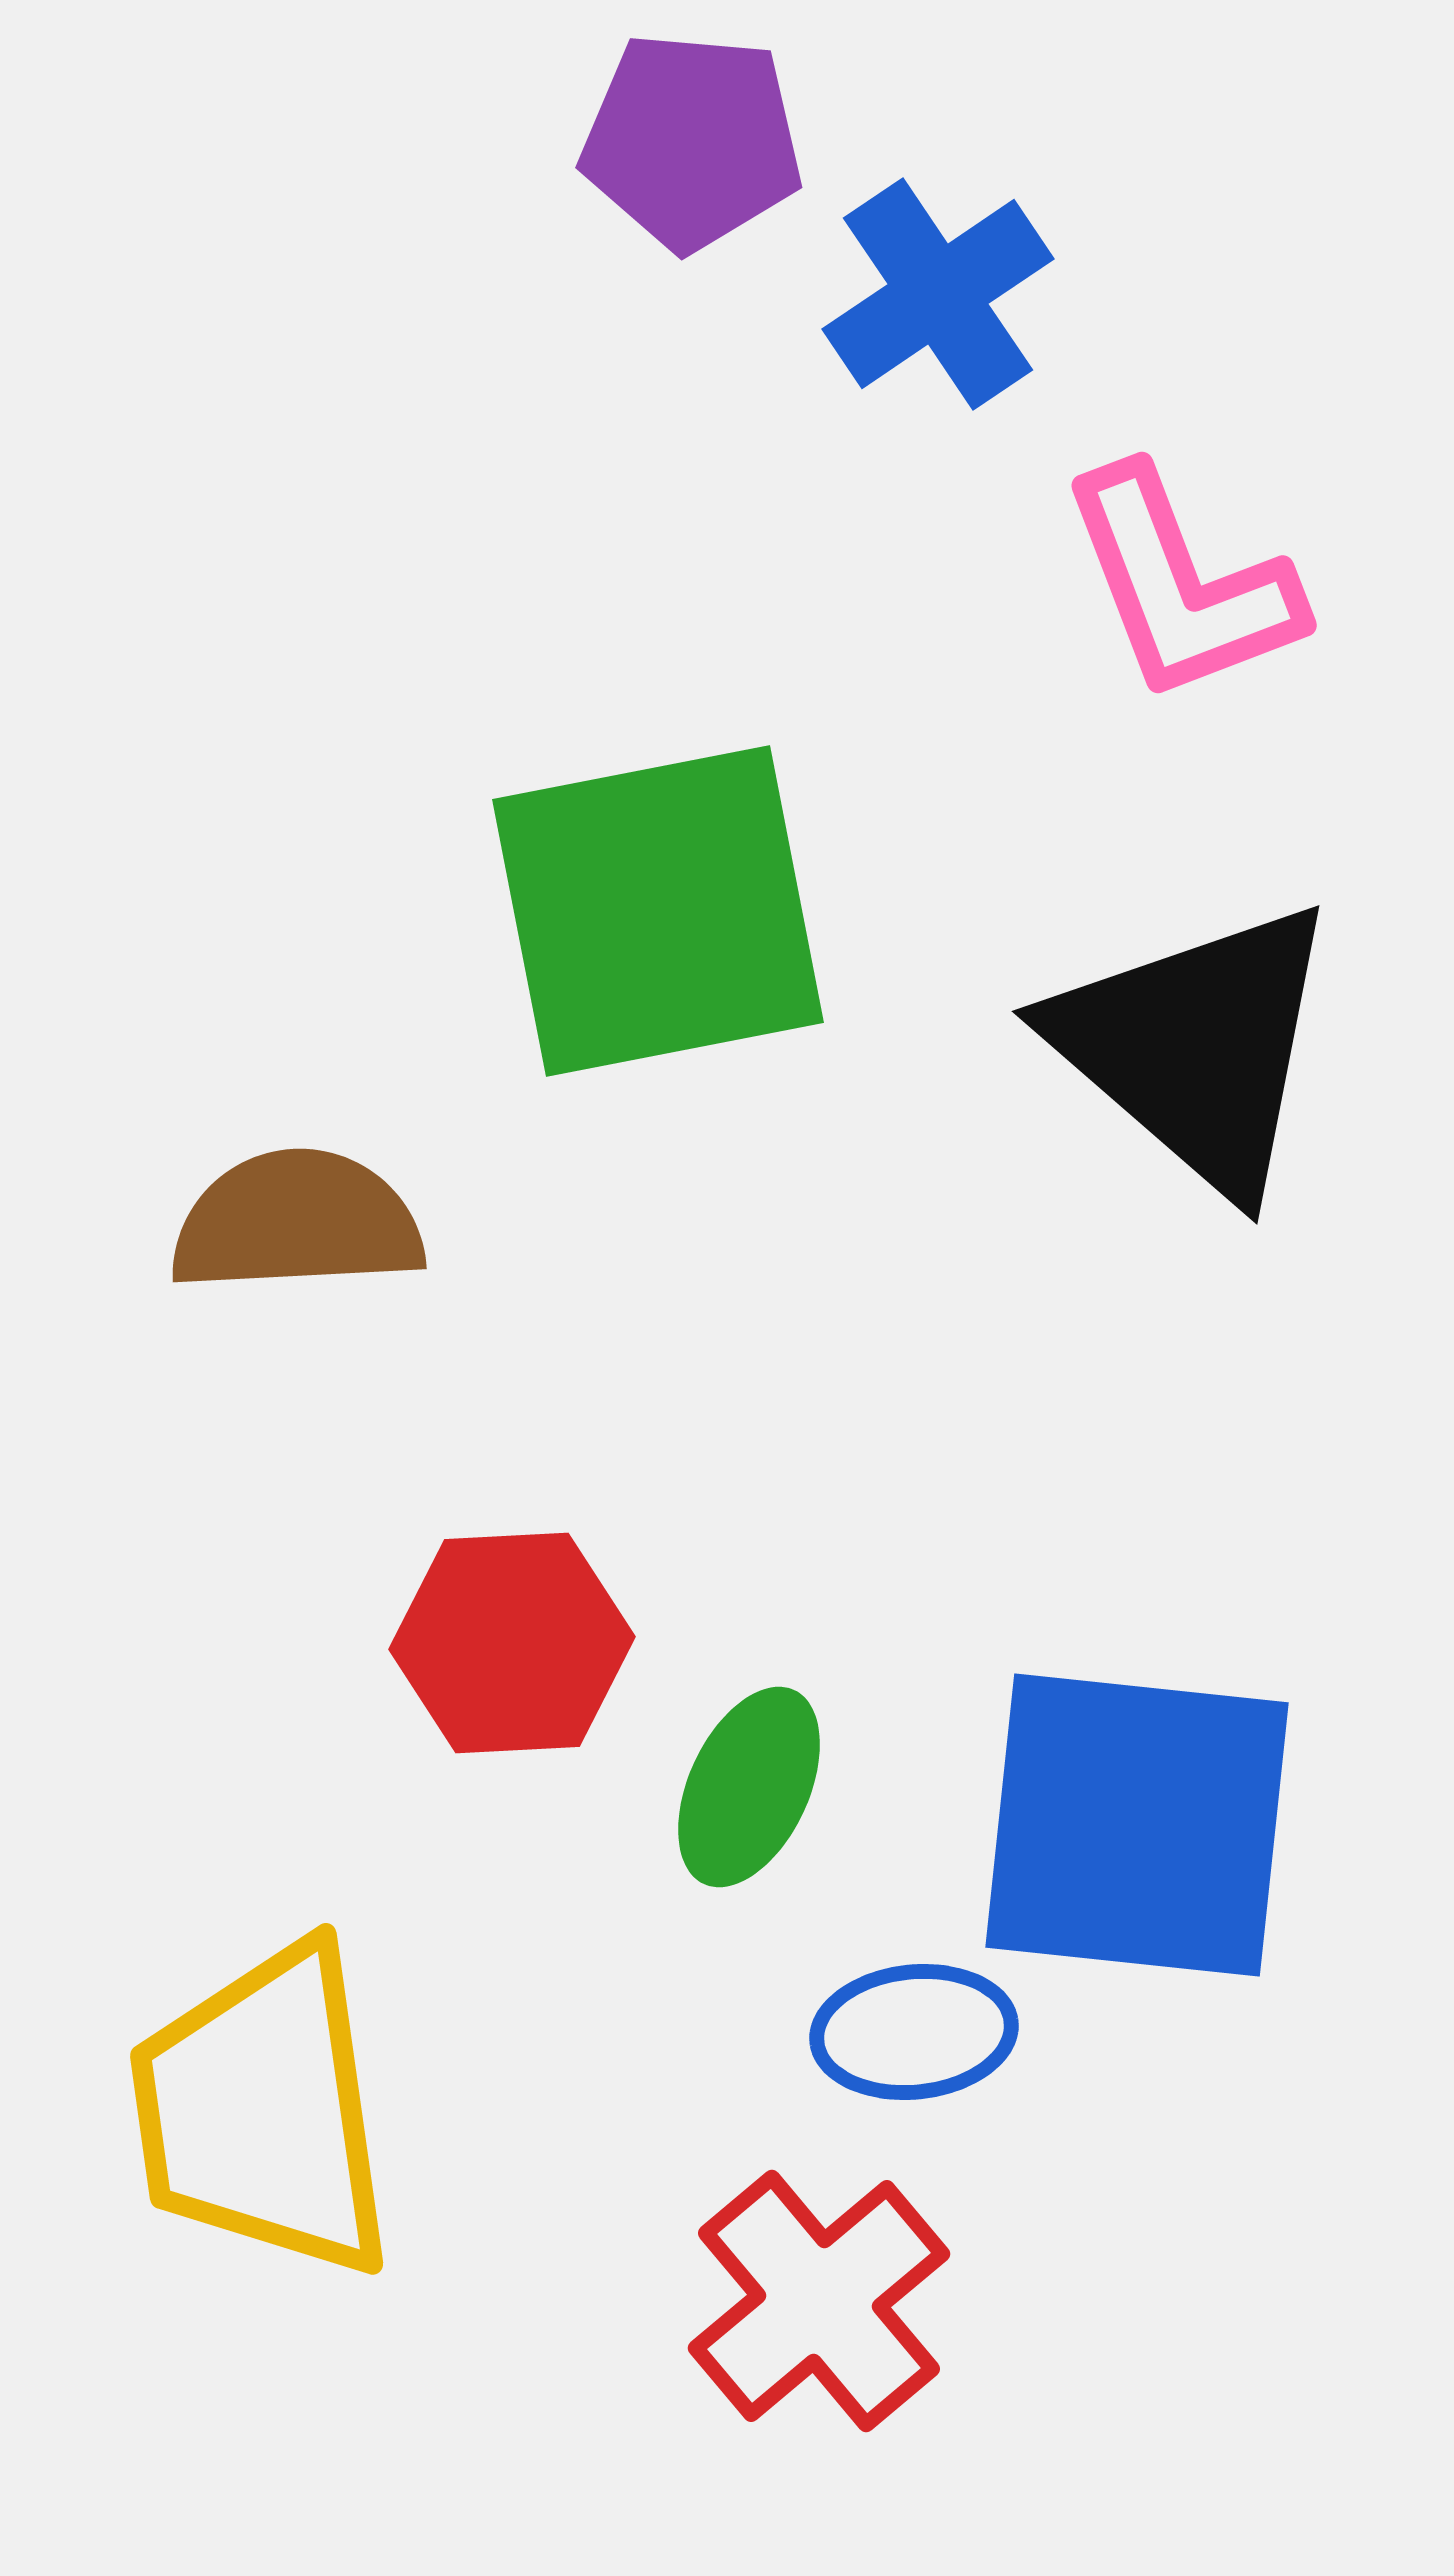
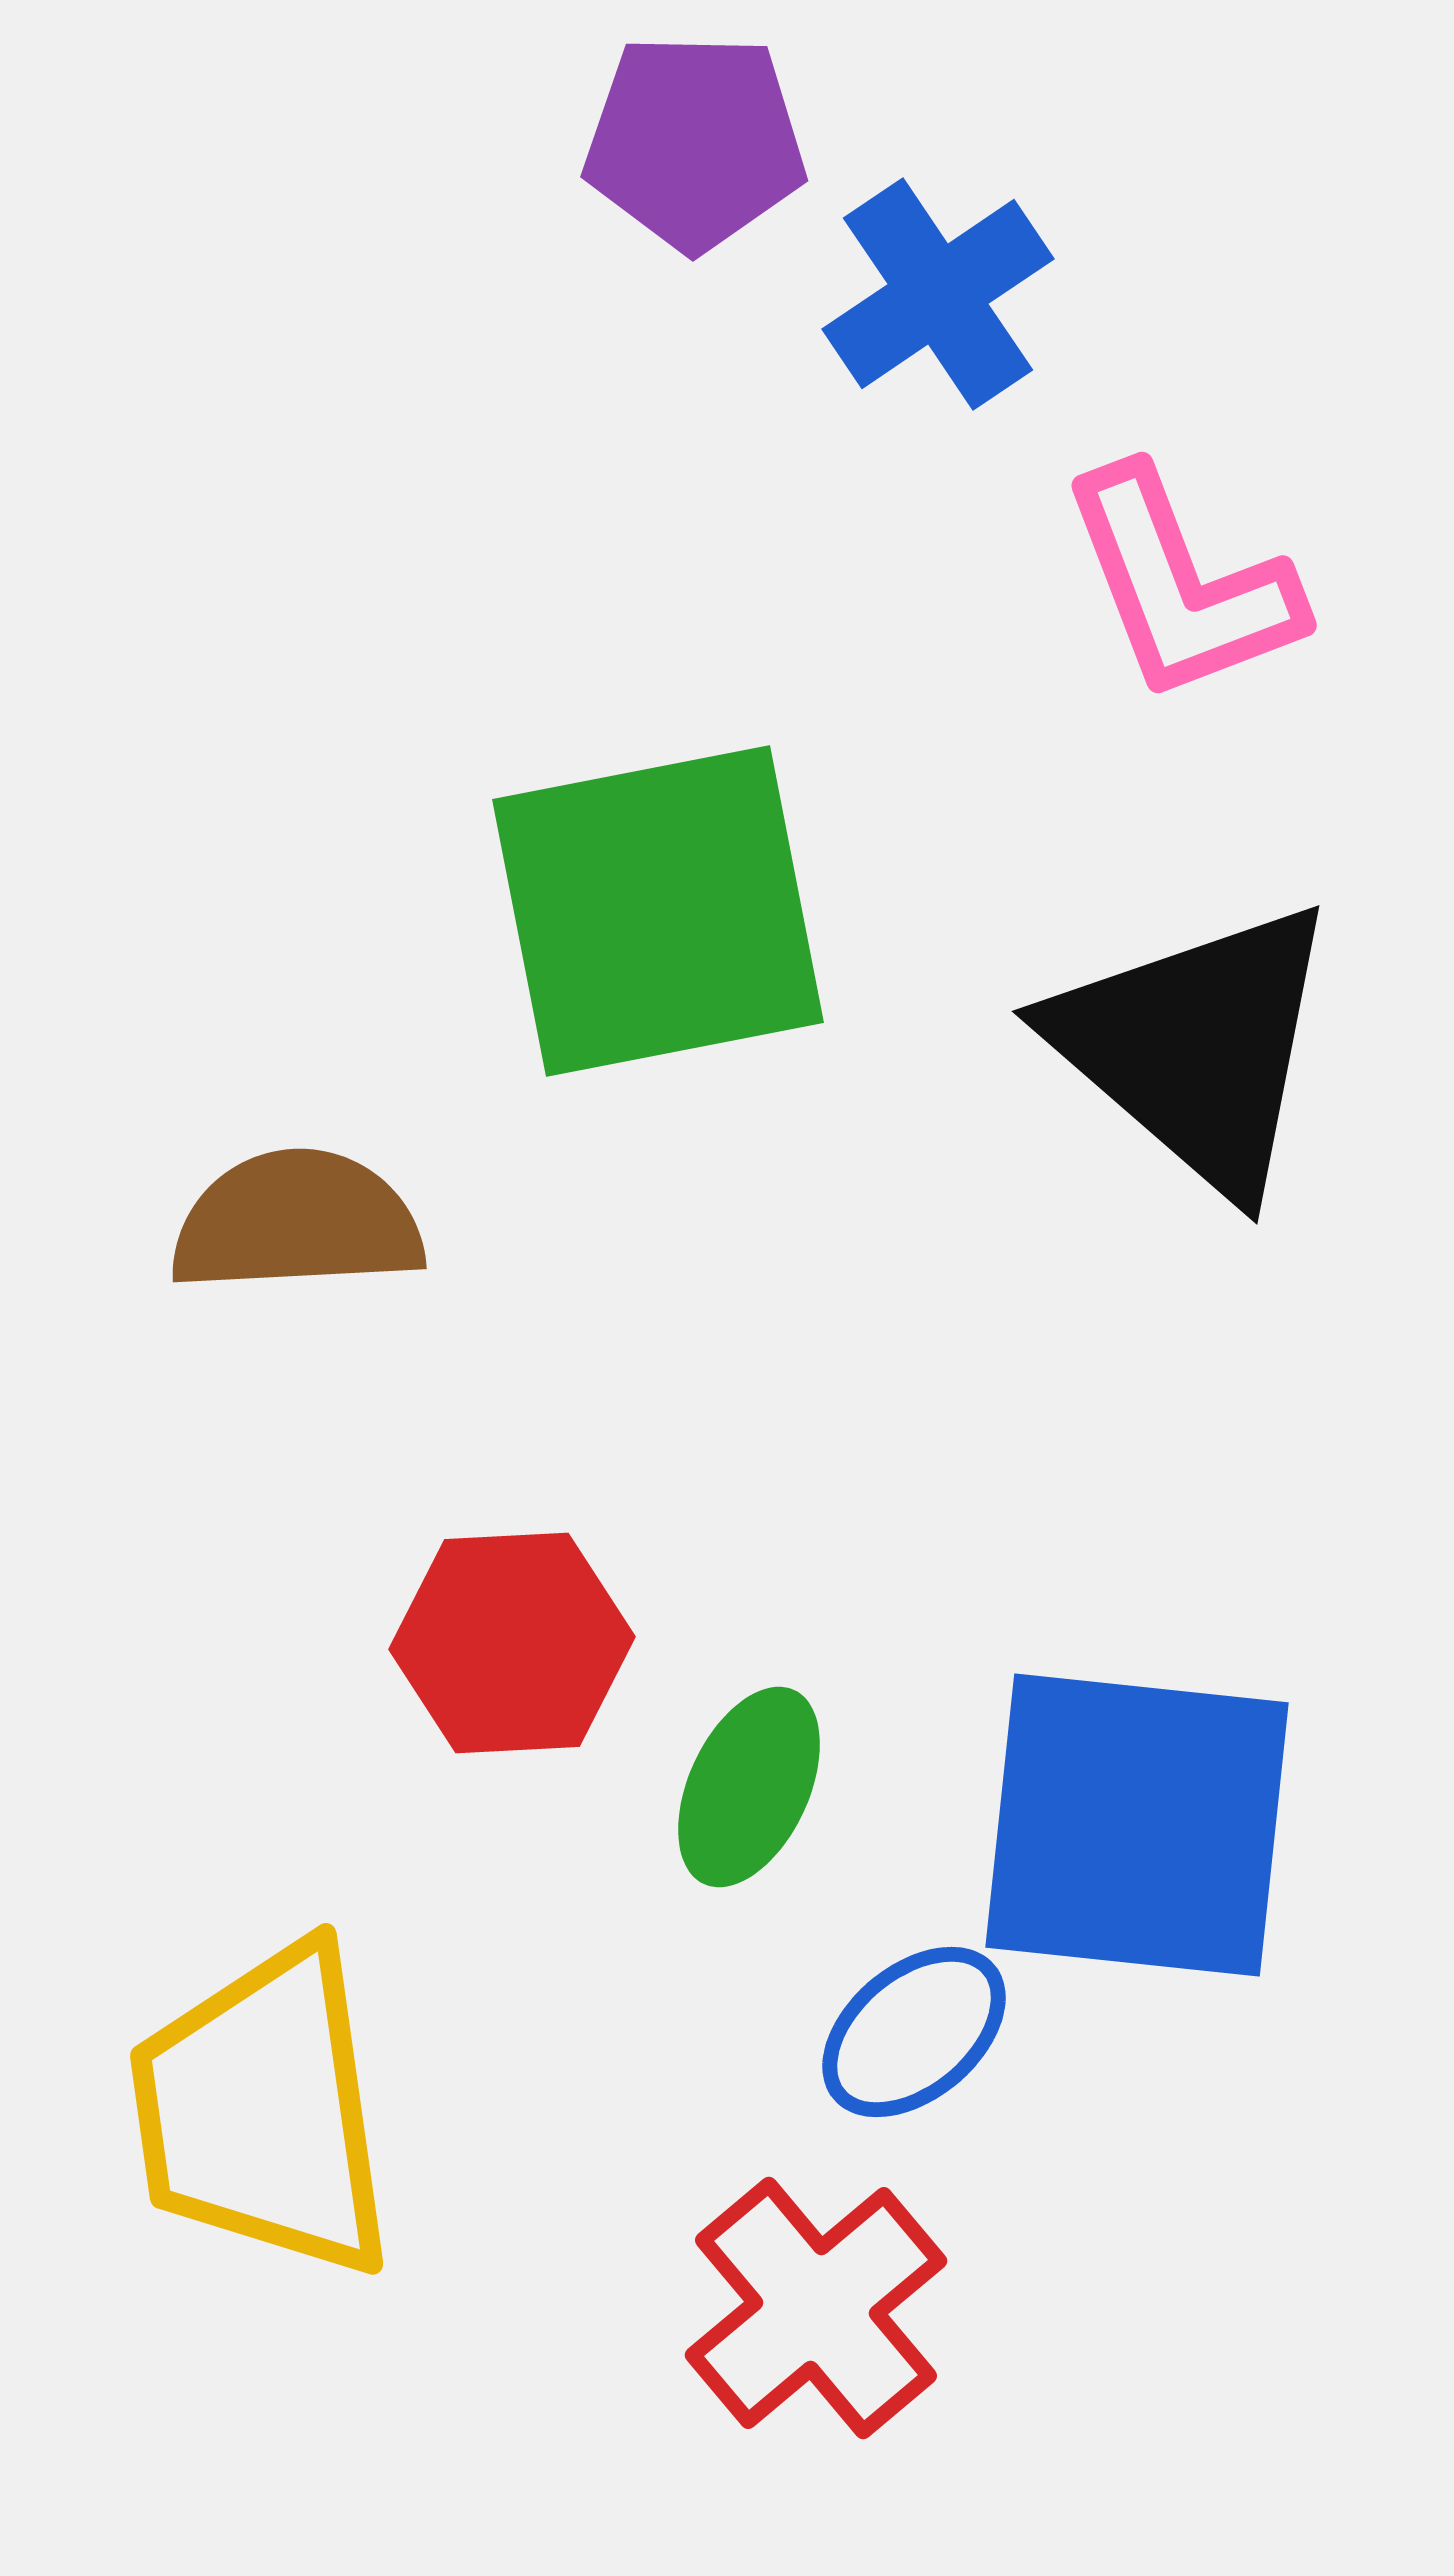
purple pentagon: moved 3 px right, 1 px down; rotated 4 degrees counterclockwise
blue ellipse: rotated 34 degrees counterclockwise
red cross: moved 3 px left, 7 px down
